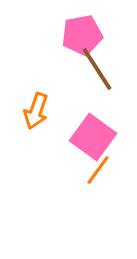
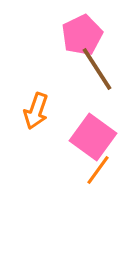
pink pentagon: rotated 15 degrees counterclockwise
